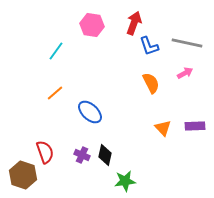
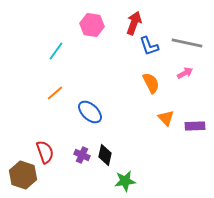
orange triangle: moved 3 px right, 10 px up
